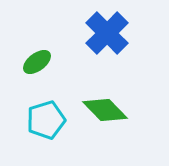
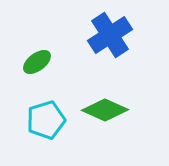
blue cross: moved 3 px right, 2 px down; rotated 12 degrees clockwise
green diamond: rotated 21 degrees counterclockwise
